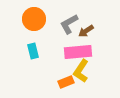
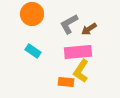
orange circle: moved 2 px left, 5 px up
brown arrow: moved 3 px right, 2 px up
cyan rectangle: rotated 42 degrees counterclockwise
orange rectangle: rotated 28 degrees clockwise
